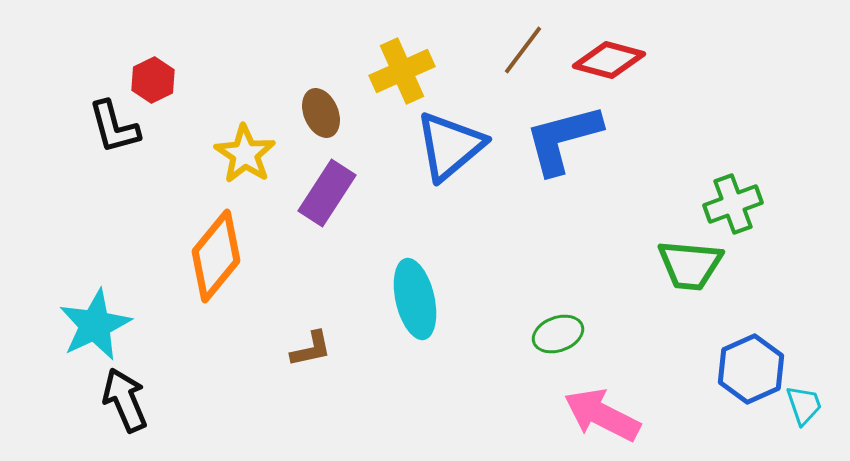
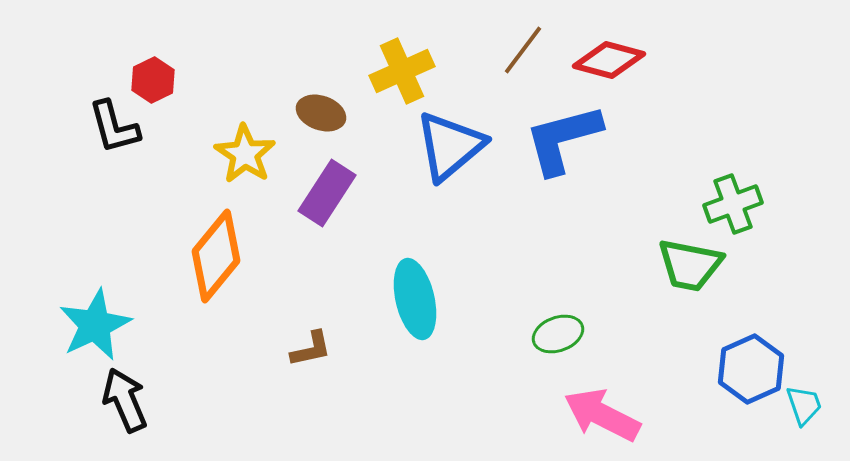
brown ellipse: rotated 48 degrees counterclockwise
green trapezoid: rotated 6 degrees clockwise
